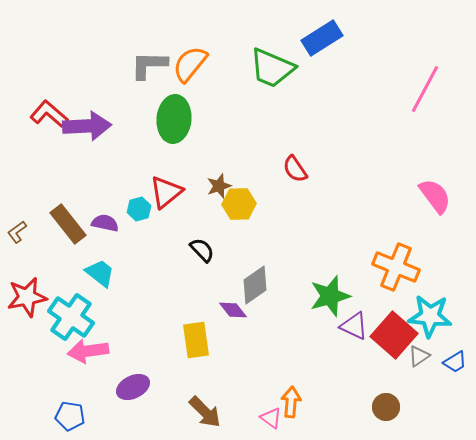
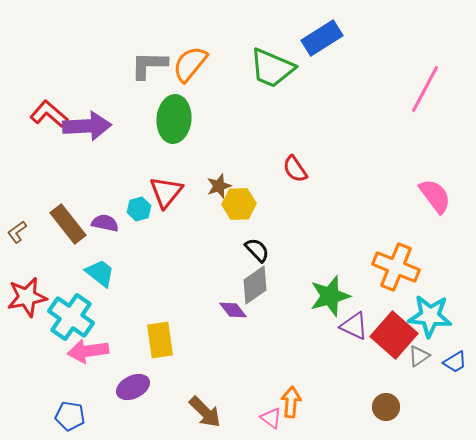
red triangle: rotated 12 degrees counterclockwise
black semicircle: moved 55 px right
yellow rectangle: moved 36 px left
